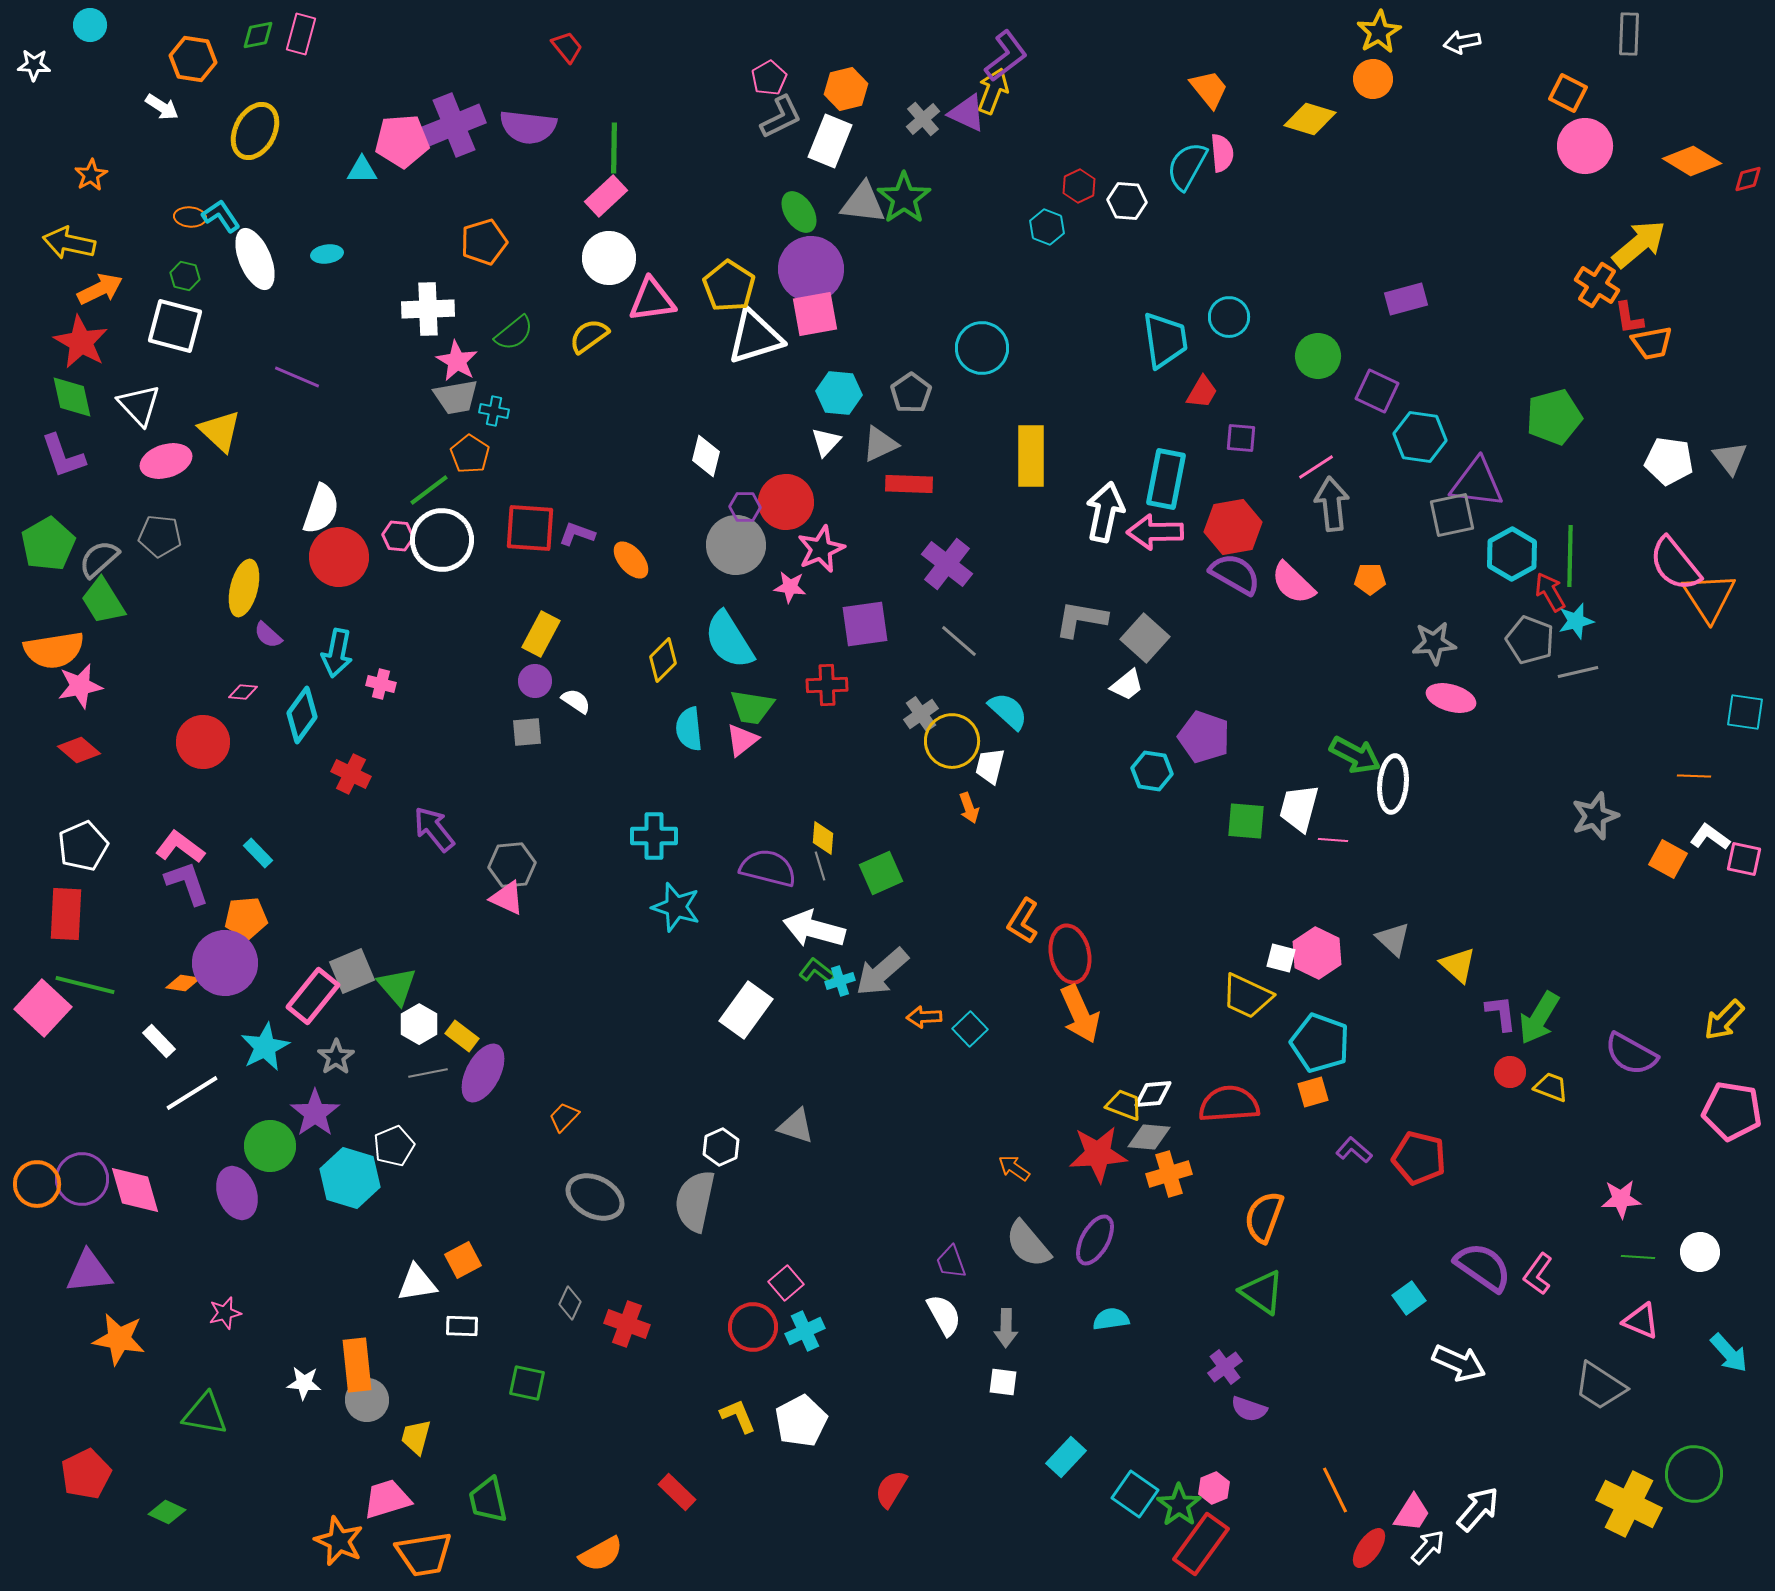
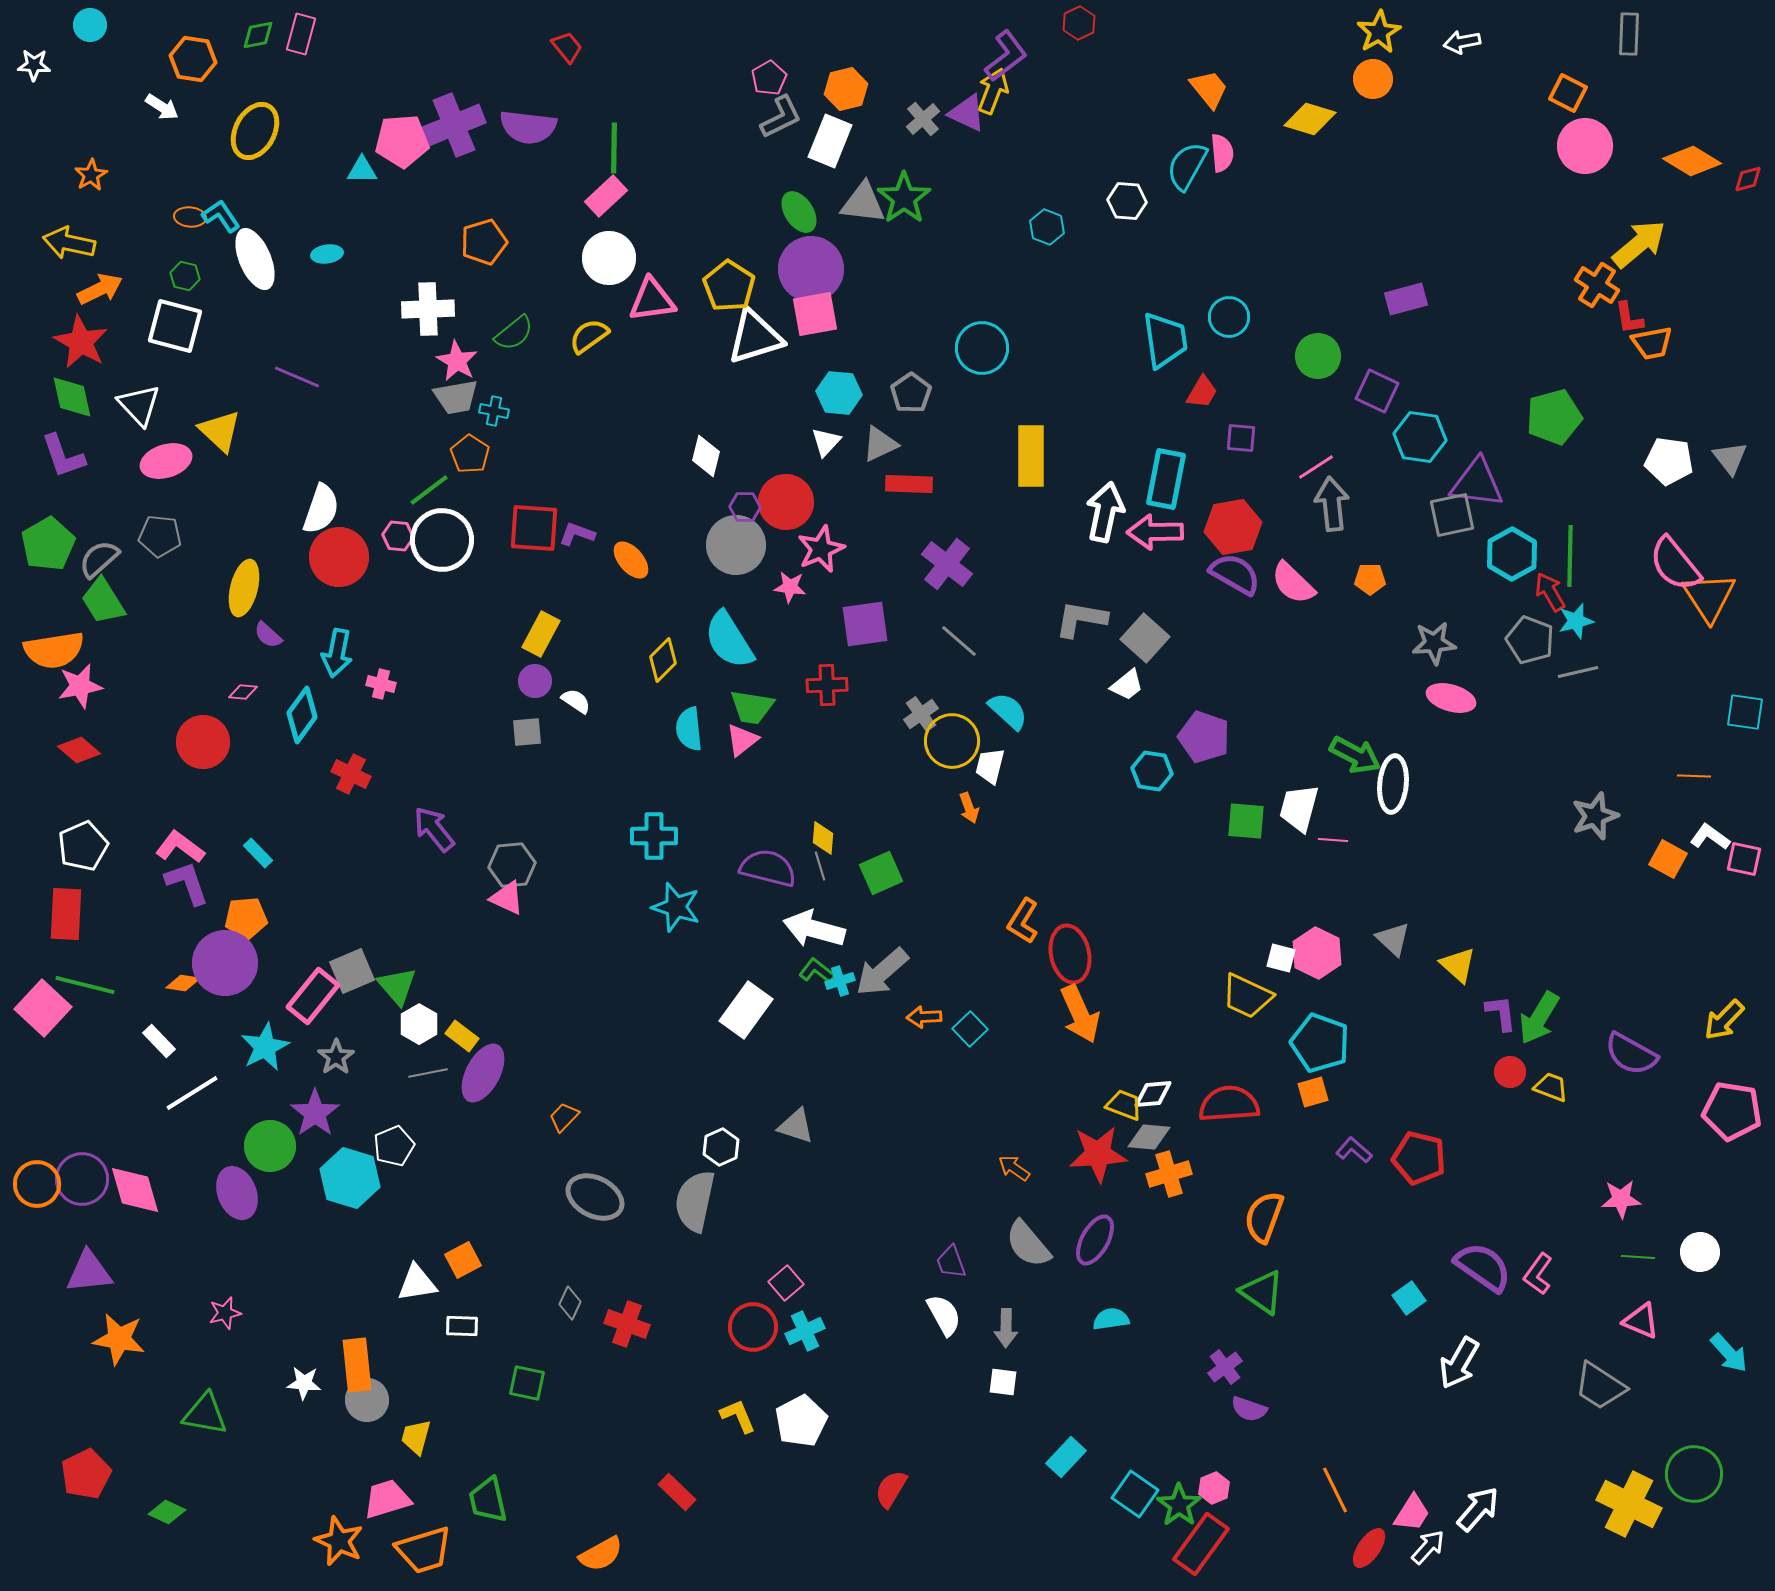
red hexagon at (1079, 186): moved 163 px up
red square at (530, 528): moved 4 px right
white arrow at (1459, 1363): rotated 96 degrees clockwise
orange trapezoid at (424, 1554): moved 4 px up; rotated 8 degrees counterclockwise
